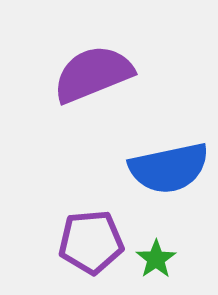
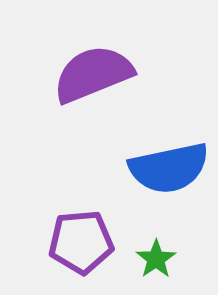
purple pentagon: moved 10 px left
